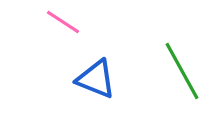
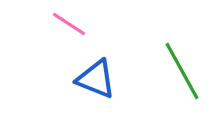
pink line: moved 6 px right, 2 px down
